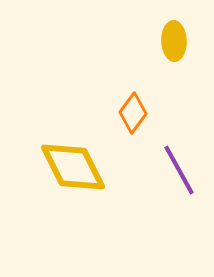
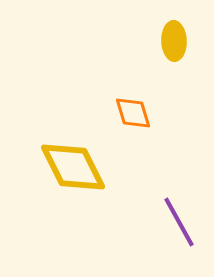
orange diamond: rotated 54 degrees counterclockwise
purple line: moved 52 px down
